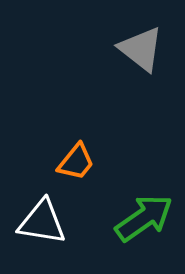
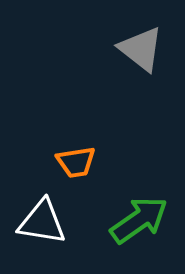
orange trapezoid: rotated 42 degrees clockwise
green arrow: moved 5 px left, 2 px down
